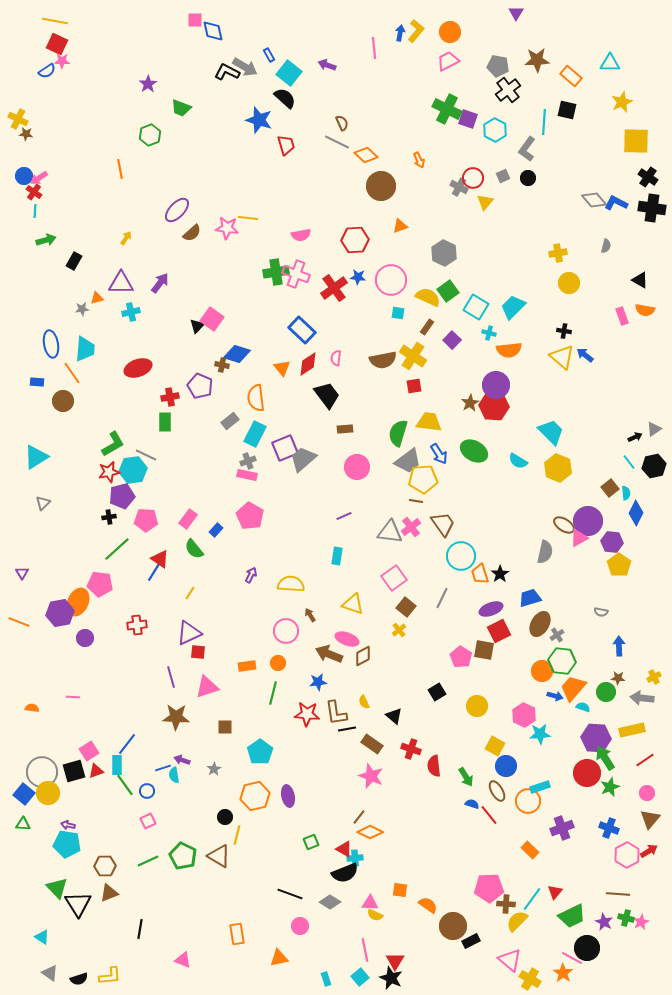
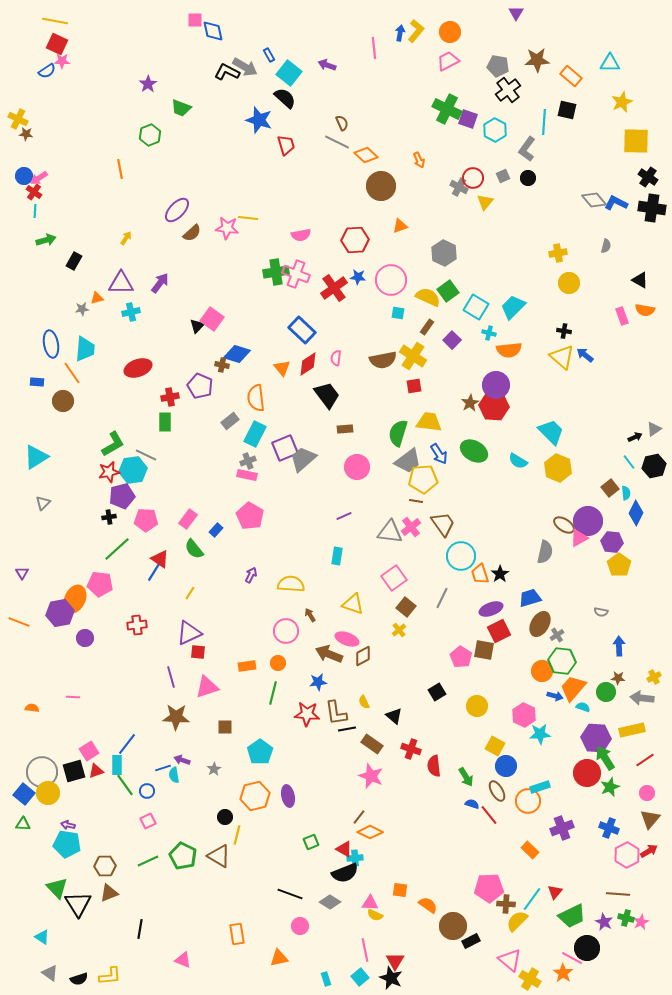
orange ellipse at (78, 602): moved 3 px left, 3 px up
